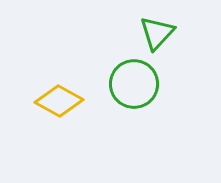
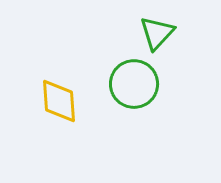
yellow diamond: rotated 57 degrees clockwise
